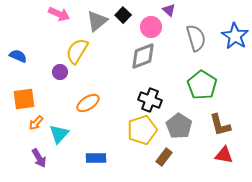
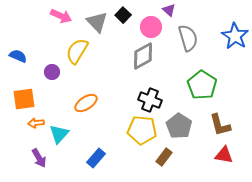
pink arrow: moved 2 px right, 2 px down
gray triangle: moved 1 px down; rotated 35 degrees counterclockwise
gray semicircle: moved 8 px left
gray diamond: rotated 8 degrees counterclockwise
purple circle: moved 8 px left
orange ellipse: moved 2 px left
orange arrow: rotated 42 degrees clockwise
yellow pentagon: rotated 24 degrees clockwise
blue rectangle: rotated 48 degrees counterclockwise
